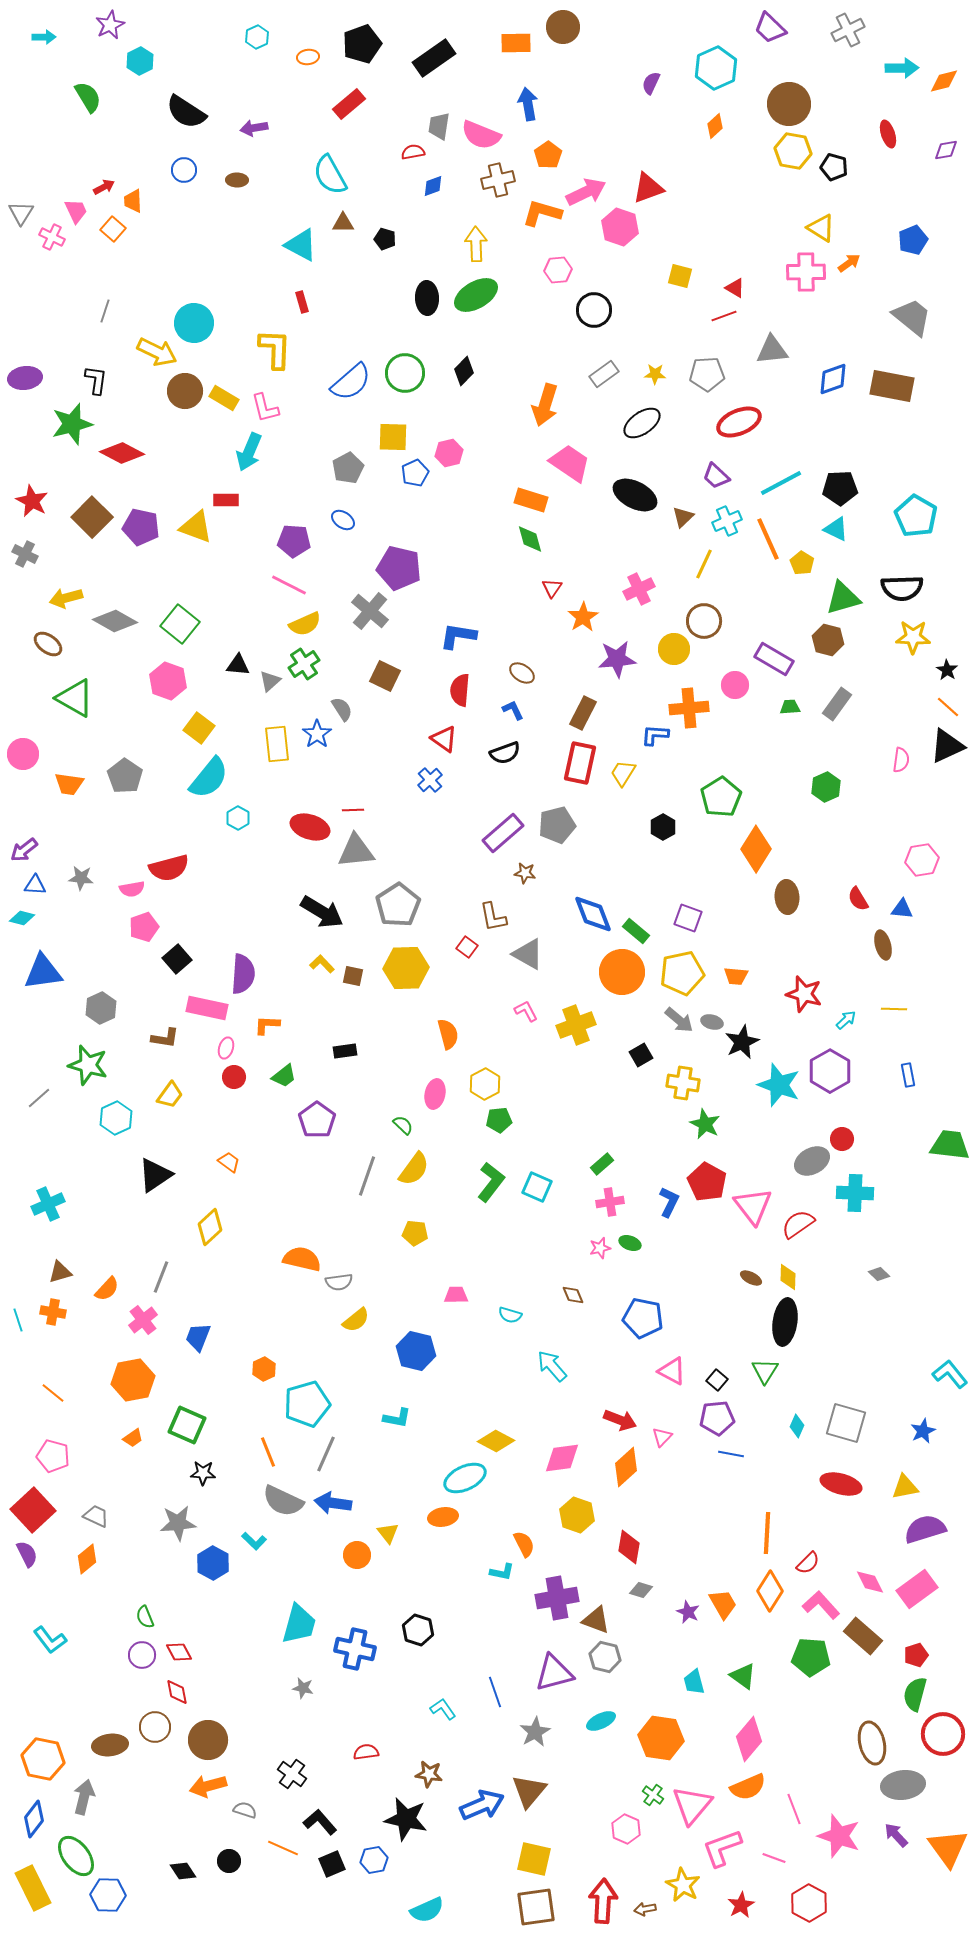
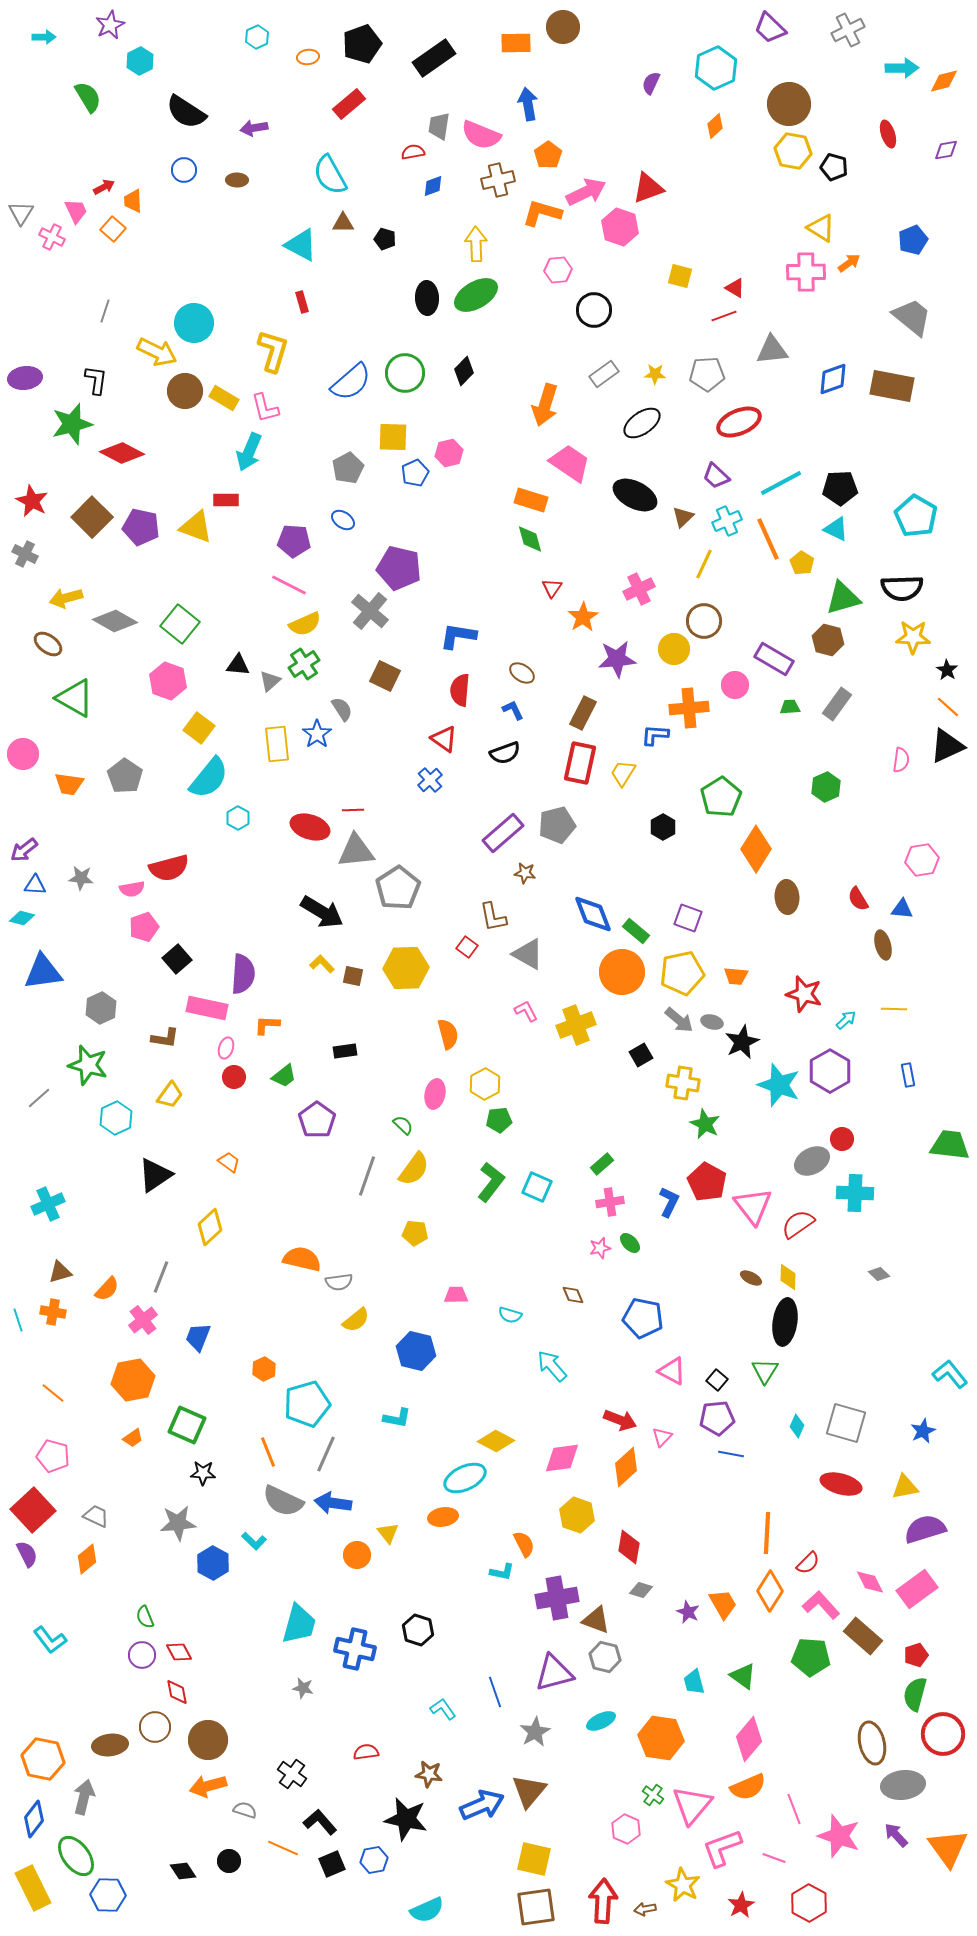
yellow L-shape at (275, 349): moved 2 px left, 2 px down; rotated 15 degrees clockwise
gray pentagon at (398, 905): moved 17 px up
green ellipse at (630, 1243): rotated 25 degrees clockwise
